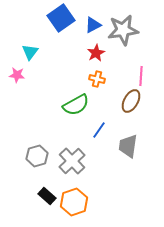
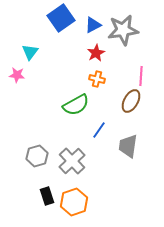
black rectangle: rotated 30 degrees clockwise
